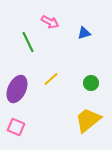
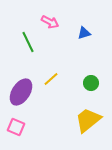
purple ellipse: moved 4 px right, 3 px down; rotated 8 degrees clockwise
